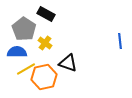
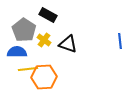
black rectangle: moved 2 px right, 1 px down
gray pentagon: moved 1 px down
yellow cross: moved 1 px left, 3 px up
black triangle: moved 19 px up
yellow line: moved 2 px right; rotated 24 degrees clockwise
orange hexagon: rotated 10 degrees clockwise
